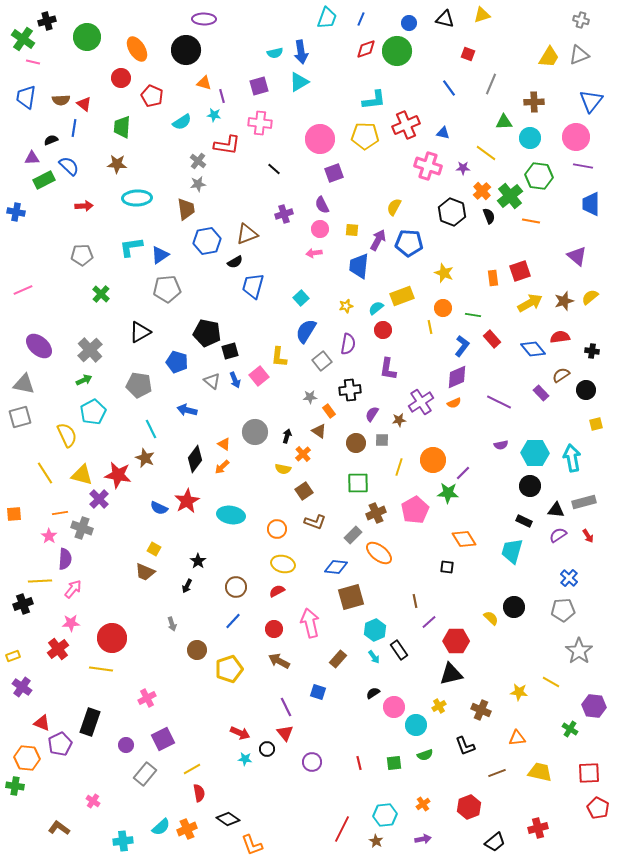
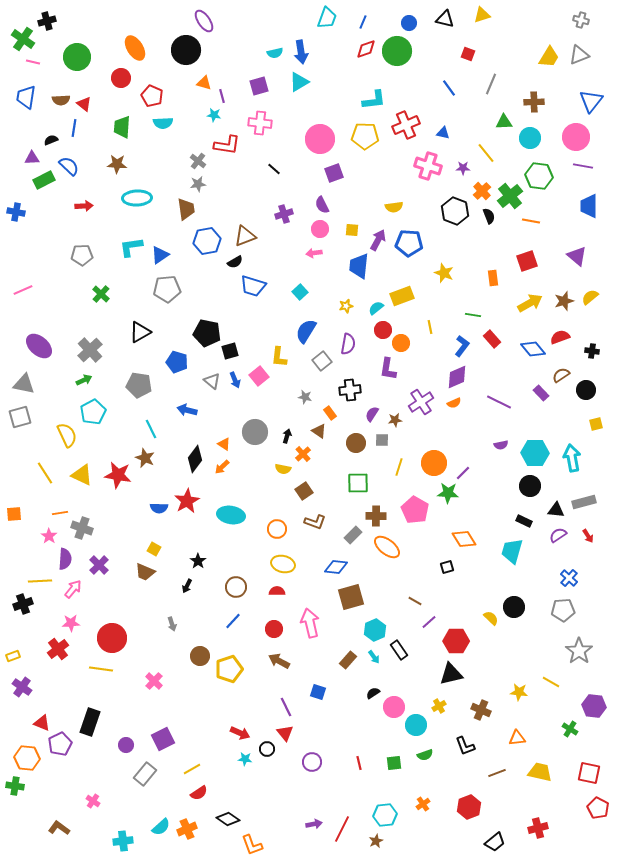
purple ellipse at (204, 19): moved 2 px down; rotated 55 degrees clockwise
blue line at (361, 19): moved 2 px right, 3 px down
green circle at (87, 37): moved 10 px left, 20 px down
orange ellipse at (137, 49): moved 2 px left, 1 px up
cyan semicircle at (182, 122): moved 19 px left, 1 px down; rotated 30 degrees clockwise
yellow line at (486, 153): rotated 15 degrees clockwise
blue trapezoid at (591, 204): moved 2 px left, 2 px down
yellow semicircle at (394, 207): rotated 126 degrees counterclockwise
black hexagon at (452, 212): moved 3 px right, 1 px up
brown triangle at (247, 234): moved 2 px left, 2 px down
red square at (520, 271): moved 7 px right, 10 px up
blue trapezoid at (253, 286): rotated 88 degrees counterclockwise
cyan square at (301, 298): moved 1 px left, 6 px up
orange circle at (443, 308): moved 42 px left, 35 px down
red semicircle at (560, 337): rotated 12 degrees counterclockwise
gray star at (310, 397): moved 5 px left; rotated 16 degrees clockwise
orange rectangle at (329, 411): moved 1 px right, 2 px down
brown star at (399, 420): moved 4 px left
orange circle at (433, 460): moved 1 px right, 3 px down
yellow triangle at (82, 475): rotated 10 degrees clockwise
purple cross at (99, 499): moved 66 px down
blue semicircle at (159, 508): rotated 24 degrees counterclockwise
pink pentagon at (415, 510): rotated 12 degrees counterclockwise
brown cross at (376, 513): moved 3 px down; rotated 24 degrees clockwise
orange ellipse at (379, 553): moved 8 px right, 6 px up
black square at (447, 567): rotated 24 degrees counterclockwise
red semicircle at (277, 591): rotated 28 degrees clockwise
brown line at (415, 601): rotated 48 degrees counterclockwise
brown circle at (197, 650): moved 3 px right, 6 px down
brown rectangle at (338, 659): moved 10 px right, 1 px down
pink cross at (147, 698): moved 7 px right, 17 px up; rotated 18 degrees counterclockwise
red square at (589, 773): rotated 15 degrees clockwise
red semicircle at (199, 793): rotated 66 degrees clockwise
purple arrow at (423, 839): moved 109 px left, 15 px up
brown star at (376, 841): rotated 16 degrees clockwise
